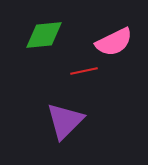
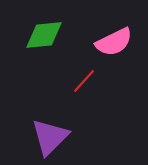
red line: moved 10 px down; rotated 36 degrees counterclockwise
purple triangle: moved 15 px left, 16 px down
